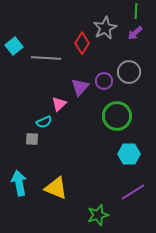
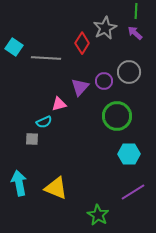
purple arrow: rotated 84 degrees clockwise
cyan square: moved 1 px down; rotated 18 degrees counterclockwise
pink triangle: rotated 28 degrees clockwise
green star: rotated 25 degrees counterclockwise
